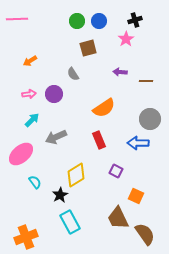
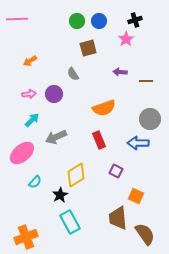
orange semicircle: rotated 15 degrees clockwise
pink ellipse: moved 1 px right, 1 px up
cyan semicircle: rotated 80 degrees clockwise
brown trapezoid: rotated 20 degrees clockwise
